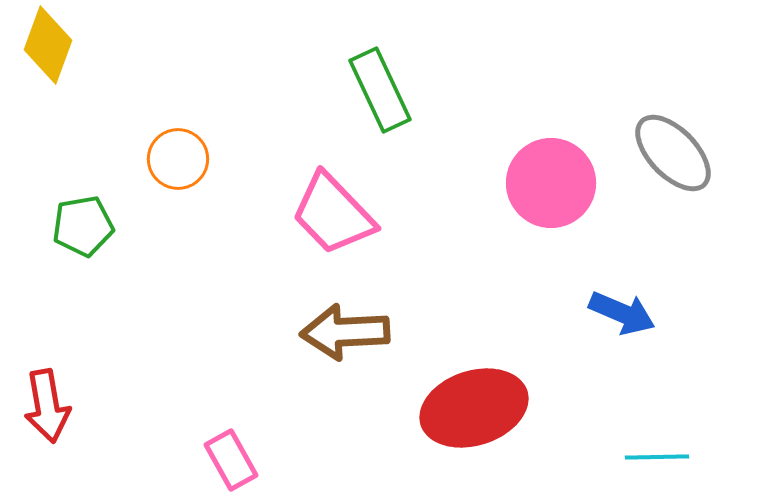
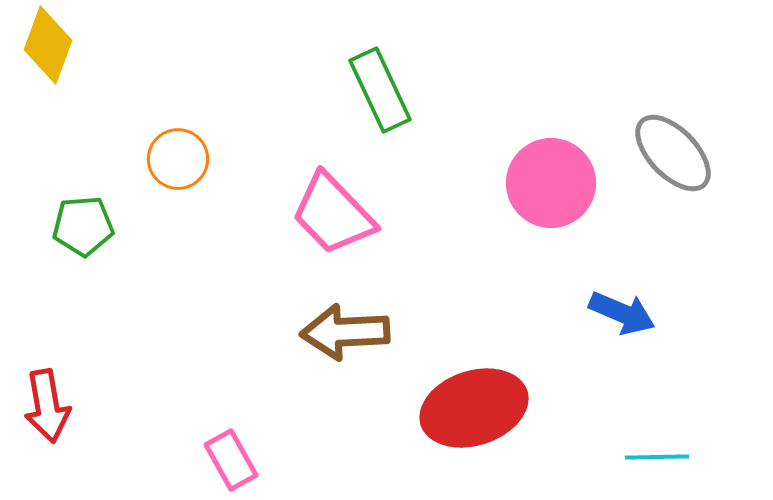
green pentagon: rotated 6 degrees clockwise
